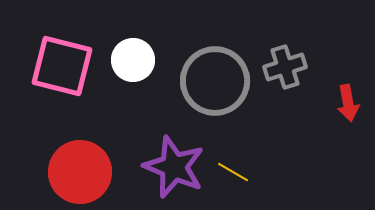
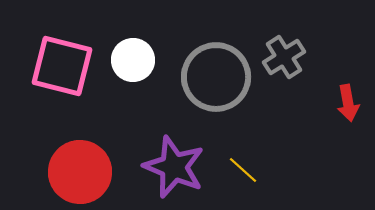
gray cross: moved 1 px left, 10 px up; rotated 15 degrees counterclockwise
gray circle: moved 1 px right, 4 px up
yellow line: moved 10 px right, 2 px up; rotated 12 degrees clockwise
